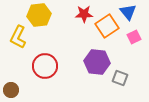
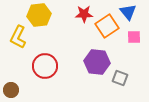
pink square: rotated 24 degrees clockwise
